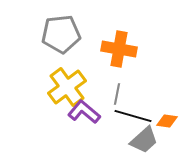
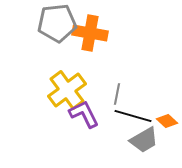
gray pentagon: moved 4 px left, 11 px up
orange cross: moved 29 px left, 16 px up
yellow cross: moved 3 px down
purple L-shape: moved 2 px down; rotated 24 degrees clockwise
orange diamond: rotated 35 degrees clockwise
gray trapezoid: rotated 12 degrees clockwise
